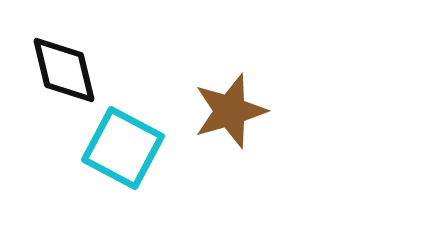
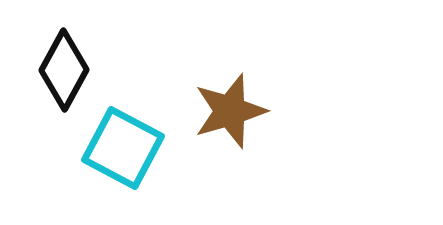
black diamond: rotated 42 degrees clockwise
